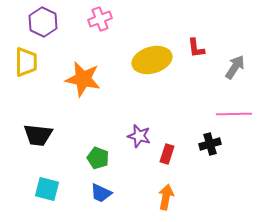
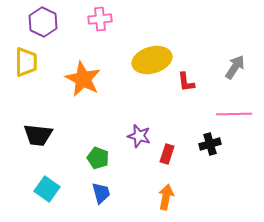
pink cross: rotated 15 degrees clockwise
red L-shape: moved 10 px left, 34 px down
orange star: rotated 15 degrees clockwise
cyan square: rotated 20 degrees clockwise
blue trapezoid: rotated 130 degrees counterclockwise
